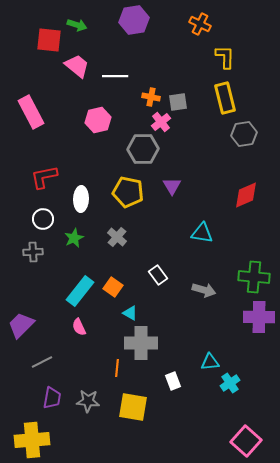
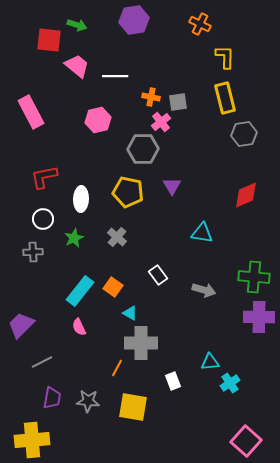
orange line at (117, 368): rotated 24 degrees clockwise
